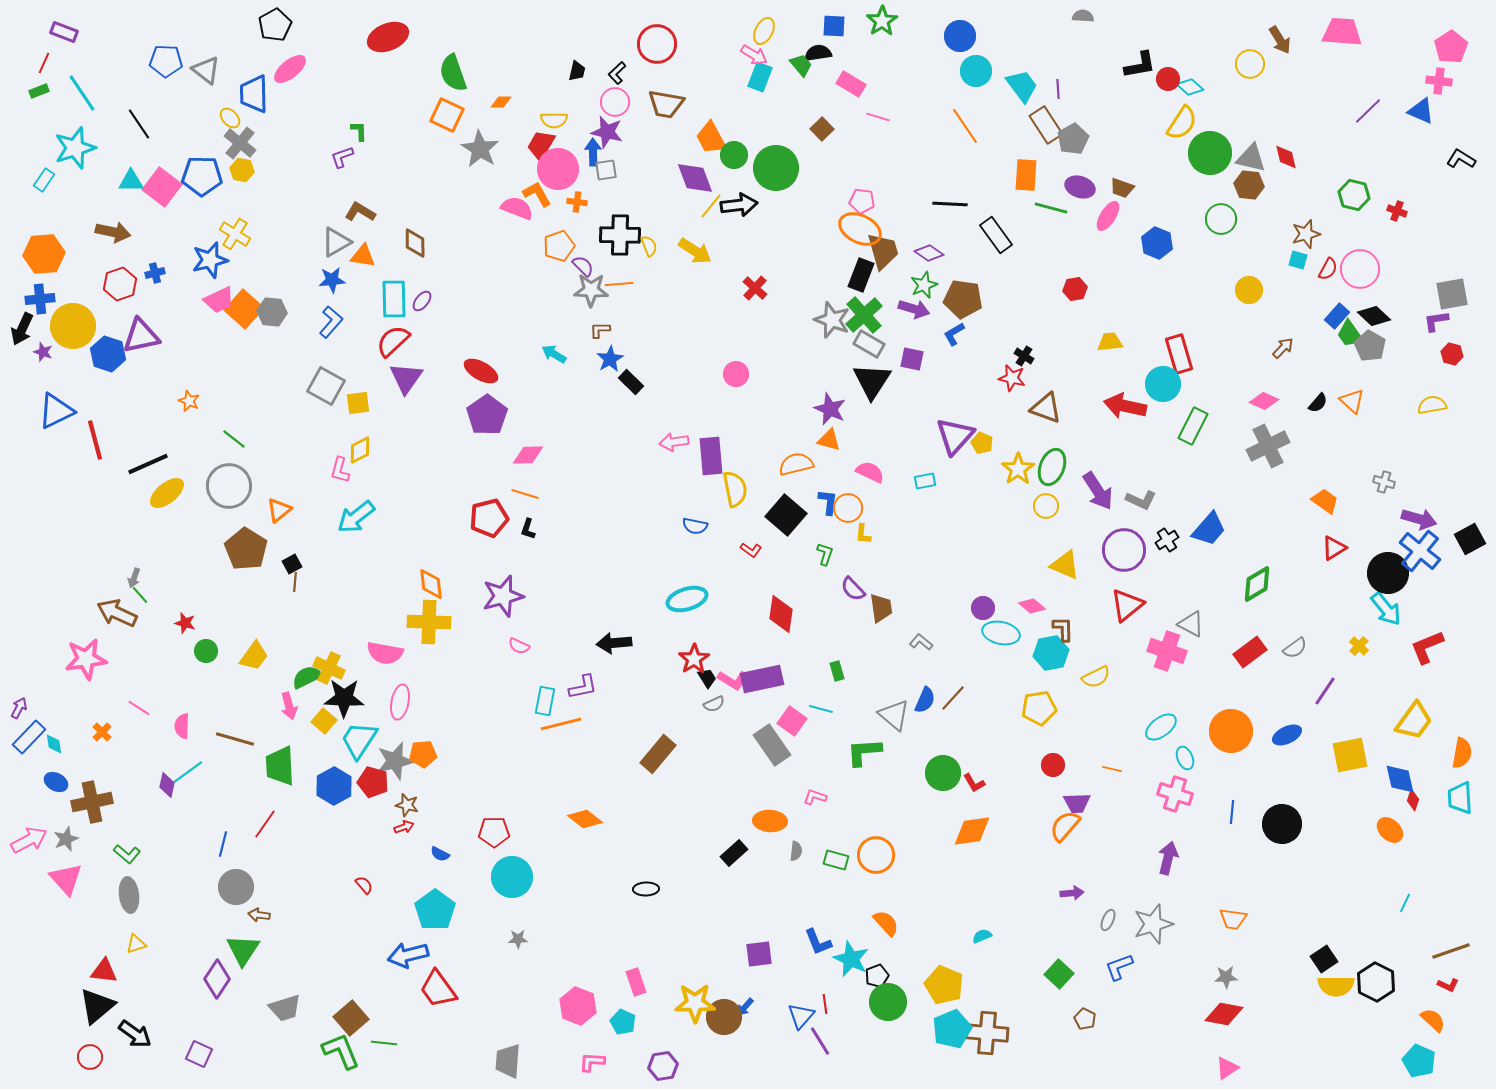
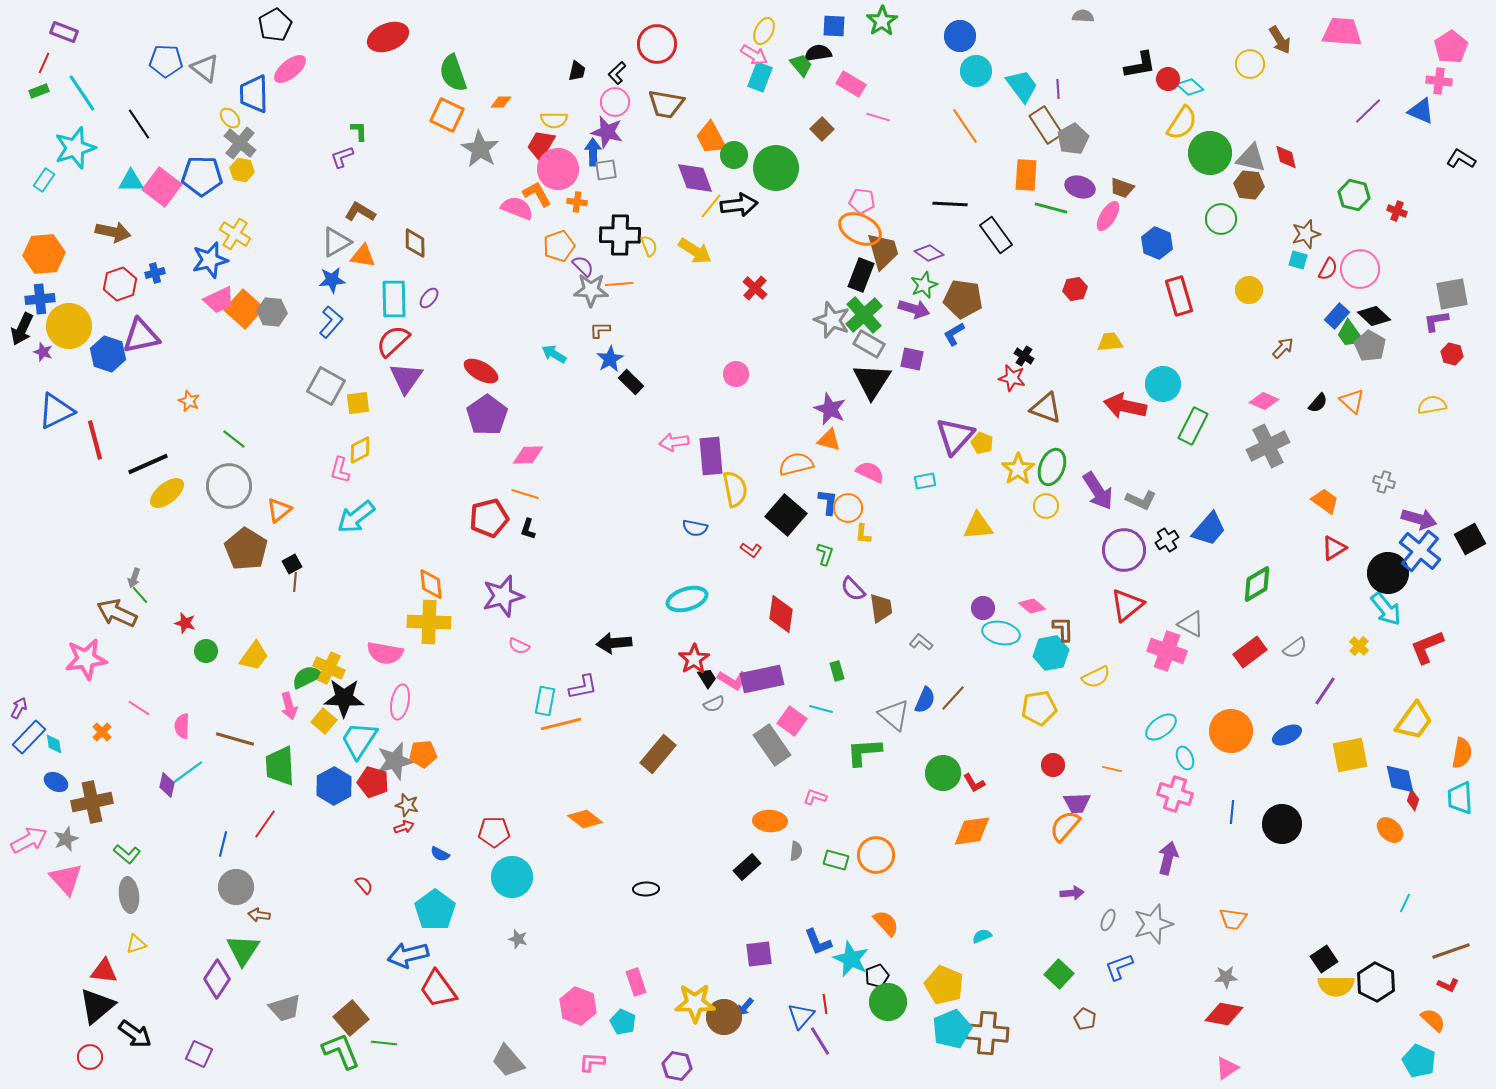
gray triangle at (206, 70): moved 1 px left, 2 px up
purple ellipse at (422, 301): moved 7 px right, 3 px up
yellow circle at (73, 326): moved 4 px left
red rectangle at (1179, 354): moved 58 px up
blue semicircle at (695, 526): moved 2 px down
yellow triangle at (1065, 565): moved 87 px left, 39 px up; rotated 28 degrees counterclockwise
black rectangle at (734, 853): moved 13 px right, 14 px down
gray star at (518, 939): rotated 18 degrees clockwise
gray trapezoid at (508, 1061): rotated 45 degrees counterclockwise
purple hexagon at (663, 1066): moved 14 px right; rotated 20 degrees clockwise
